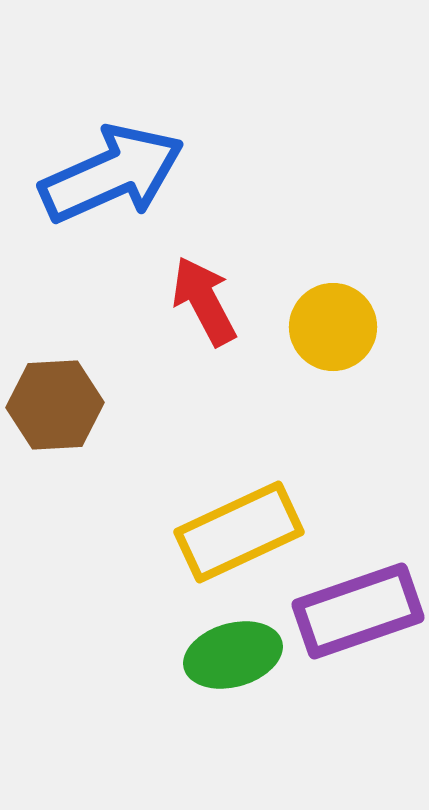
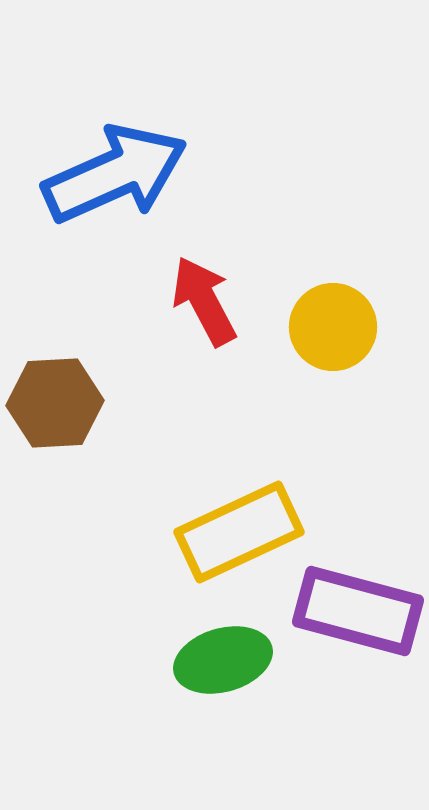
blue arrow: moved 3 px right
brown hexagon: moved 2 px up
purple rectangle: rotated 34 degrees clockwise
green ellipse: moved 10 px left, 5 px down
